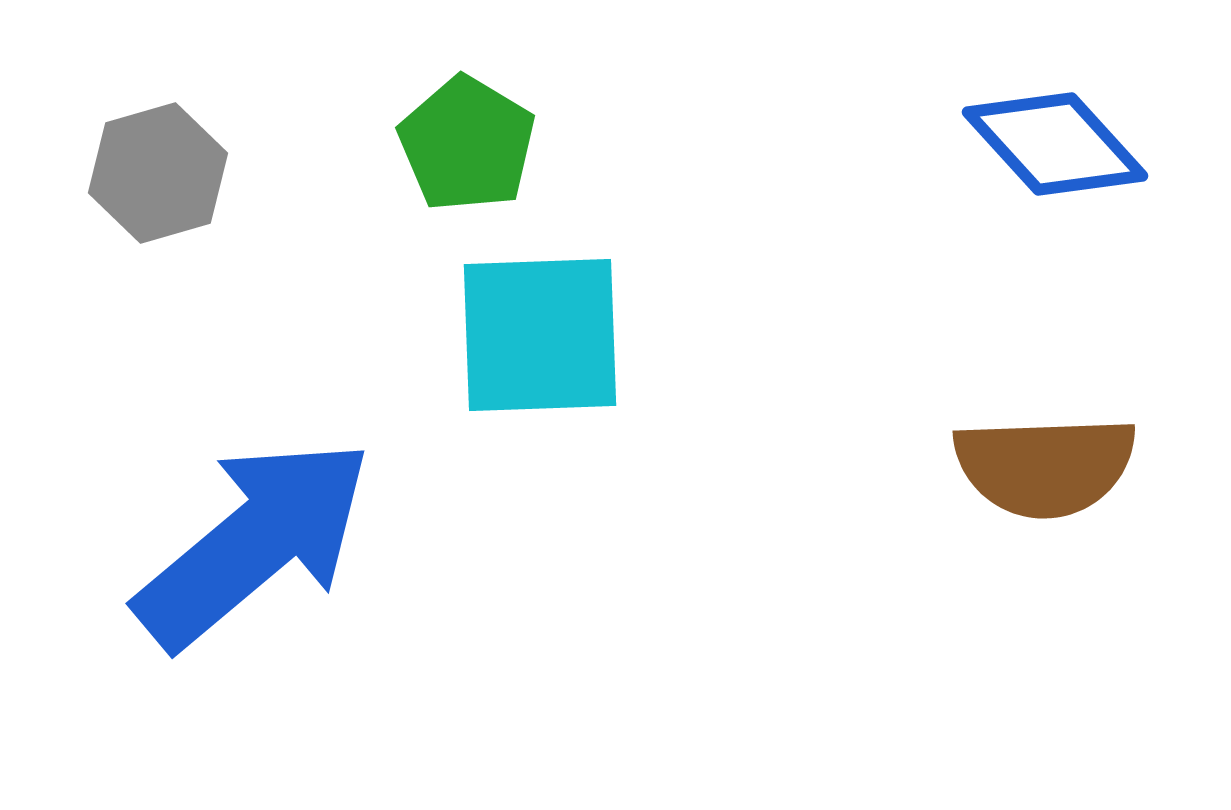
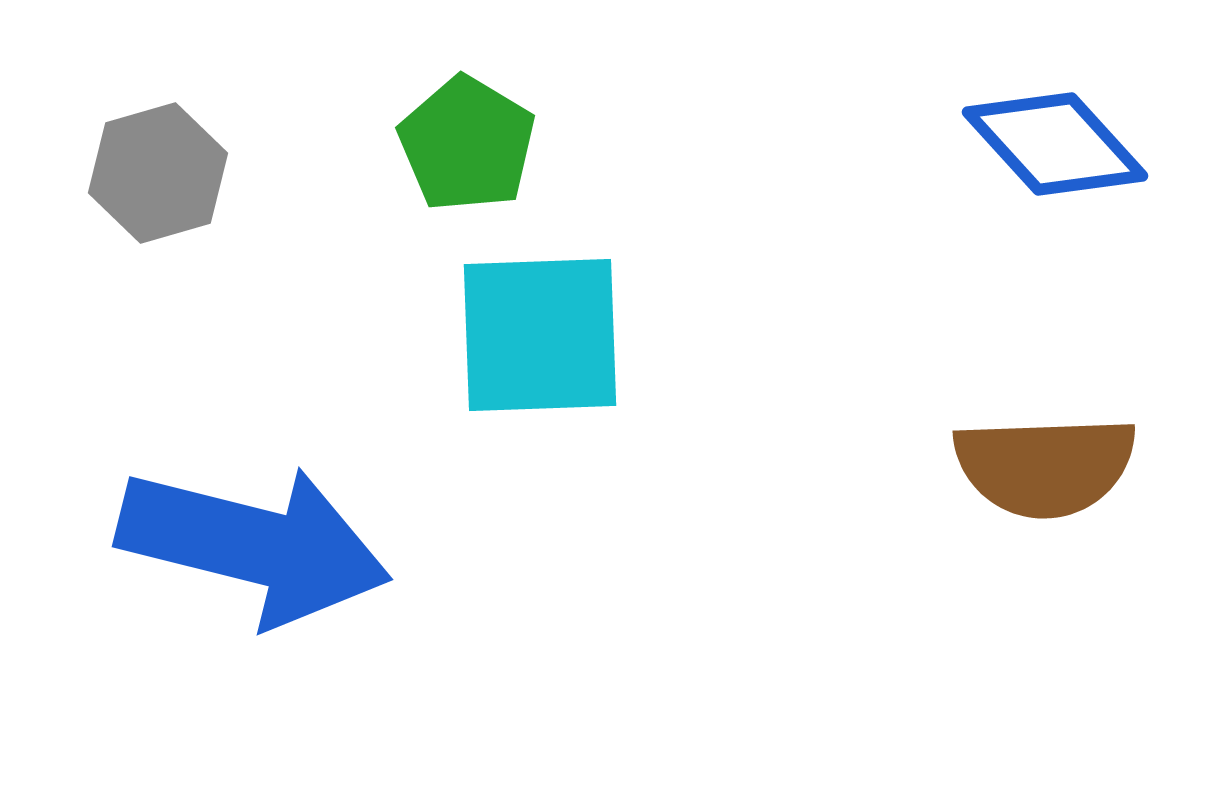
blue arrow: moved 2 px down; rotated 54 degrees clockwise
